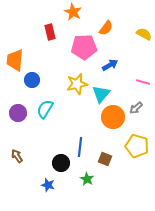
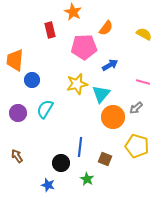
red rectangle: moved 2 px up
